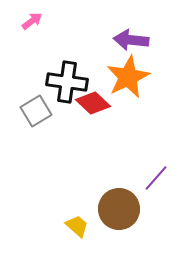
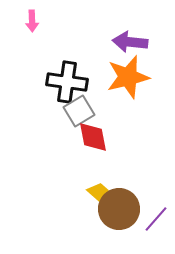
pink arrow: rotated 125 degrees clockwise
purple arrow: moved 1 px left, 2 px down
orange star: rotated 12 degrees clockwise
red diamond: moved 34 px down; rotated 36 degrees clockwise
gray square: moved 43 px right
purple line: moved 41 px down
yellow trapezoid: moved 22 px right, 33 px up
